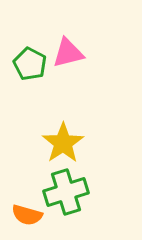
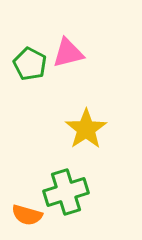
yellow star: moved 23 px right, 14 px up
